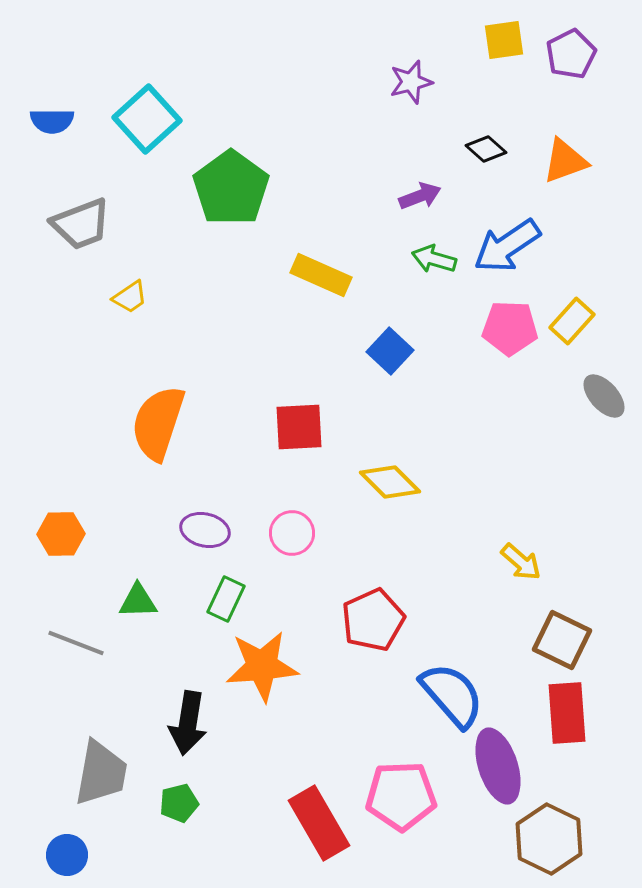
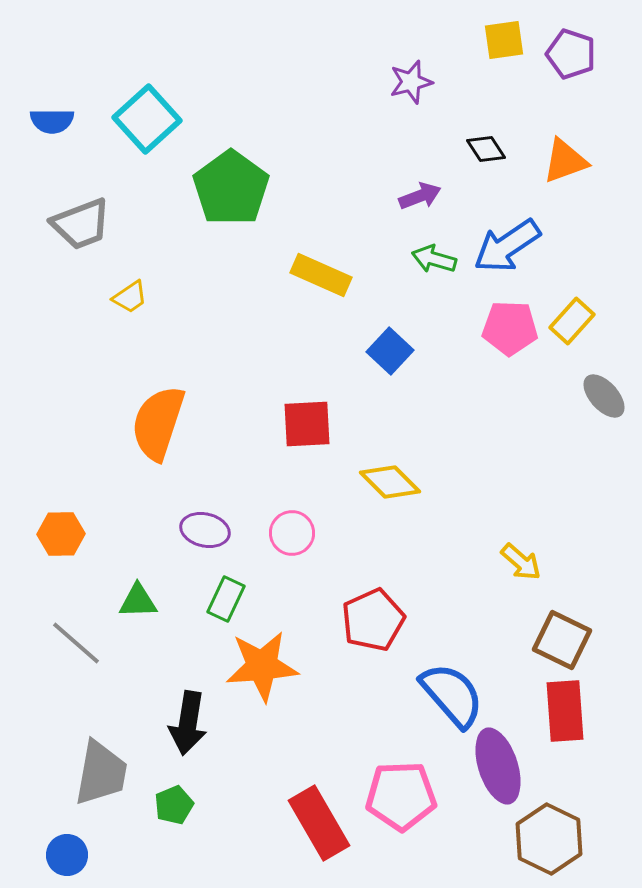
purple pentagon at (571, 54): rotated 27 degrees counterclockwise
black diamond at (486, 149): rotated 15 degrees clockwise
red square at (299, 427): moved 8 px right, 3 px up
gray line at (76, 643): rotated 20 degrees clockwise
red rectangle at (567, 713): moved 2 px left, 2 px up
green pentagon at (179, 803): moved 5 px left, 2 px down; rotated 9 degrees counterclockwise
